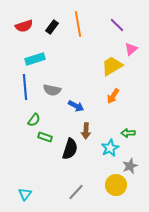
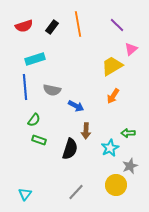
green rectangle: moved 6 px left, 3 px down
